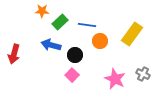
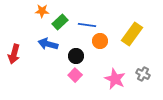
blue arrow: moved 3 px left, 1 px up
black circle: moved 1 px right, 1 px down
pink square: moved 3 px right
